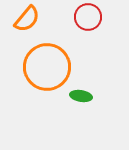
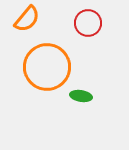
red circle: moved 6 px down
